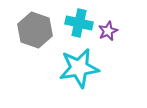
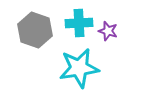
cyan cross: rotated 16 degrees counterclockwise
purple star: rotated 30 degrees counterclockwise
